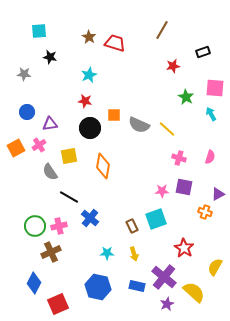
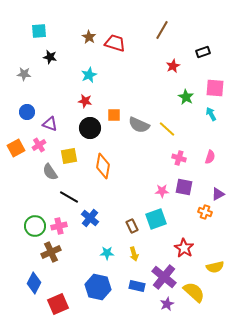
red star at (173, 66): rotated 16 degrees counterclockwise
purple triangle at (50, 124): rotated 28 degrees clockwise
yellow semicircle at (215, 267): rotated 132 degrees counterclockwise
